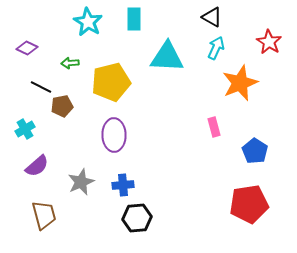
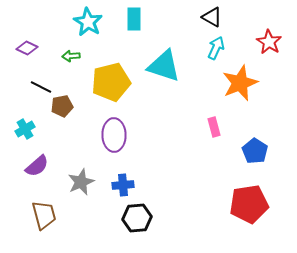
cyan triangle: moved 3 px left, 9 px down; rotated 15 degrees clockwise
green arrow: moved 1 px right, 7 px up
